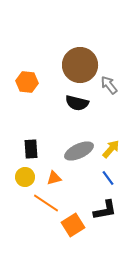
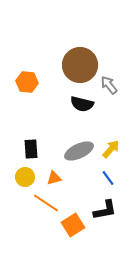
black semicircle: moved 5 px right, 1 px down
